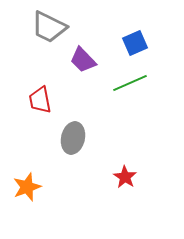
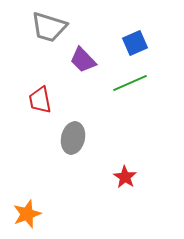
gray trapezoid: rotated 9 degrees counterclockwise
orange star: moved 27 px down
